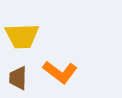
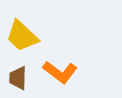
yellow trapezoid: rotated 45 degrees clockwise
